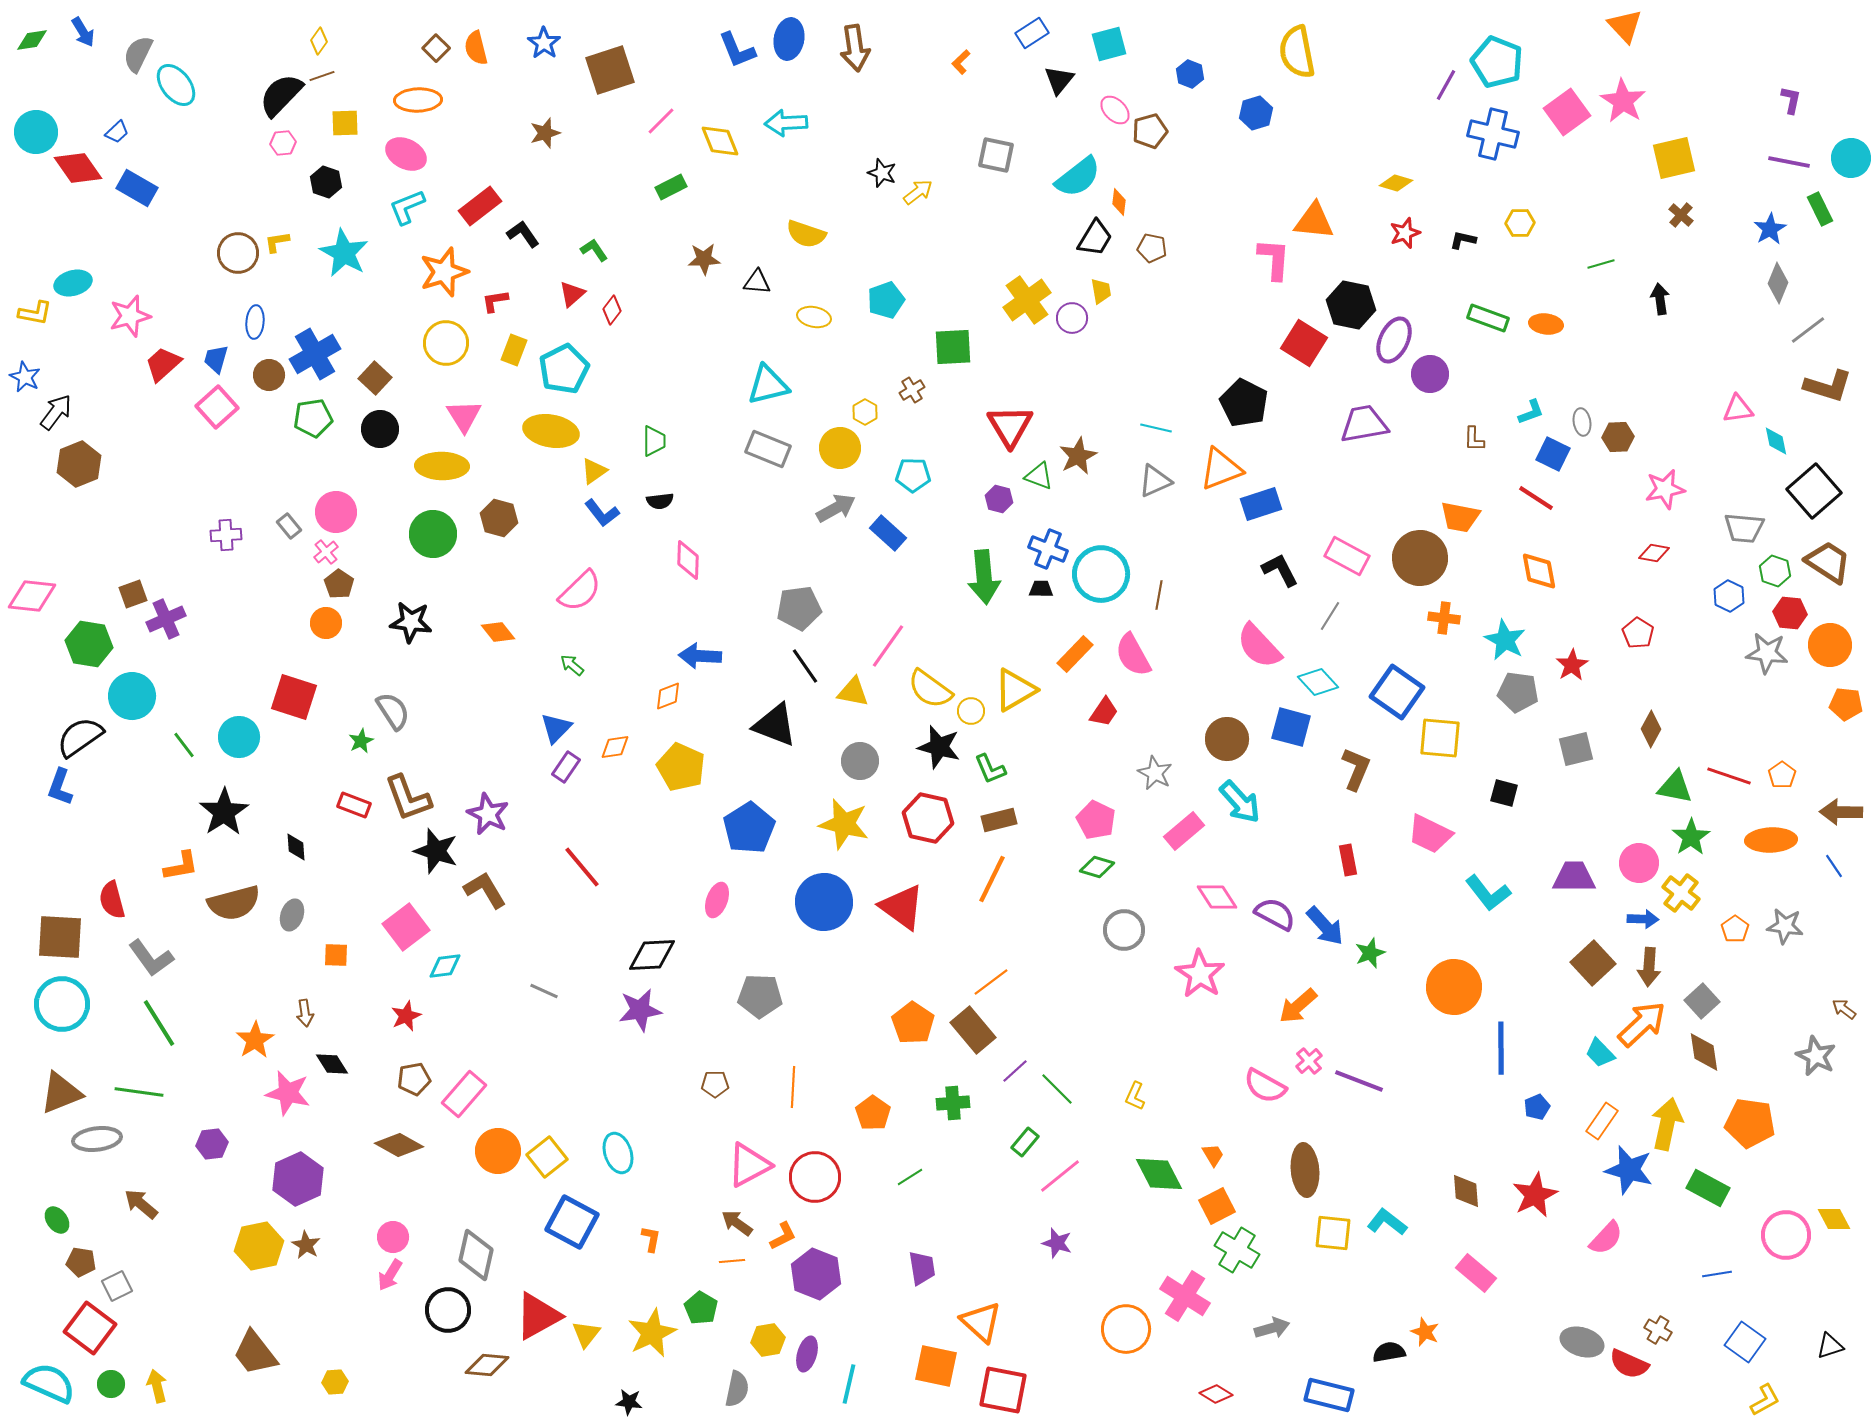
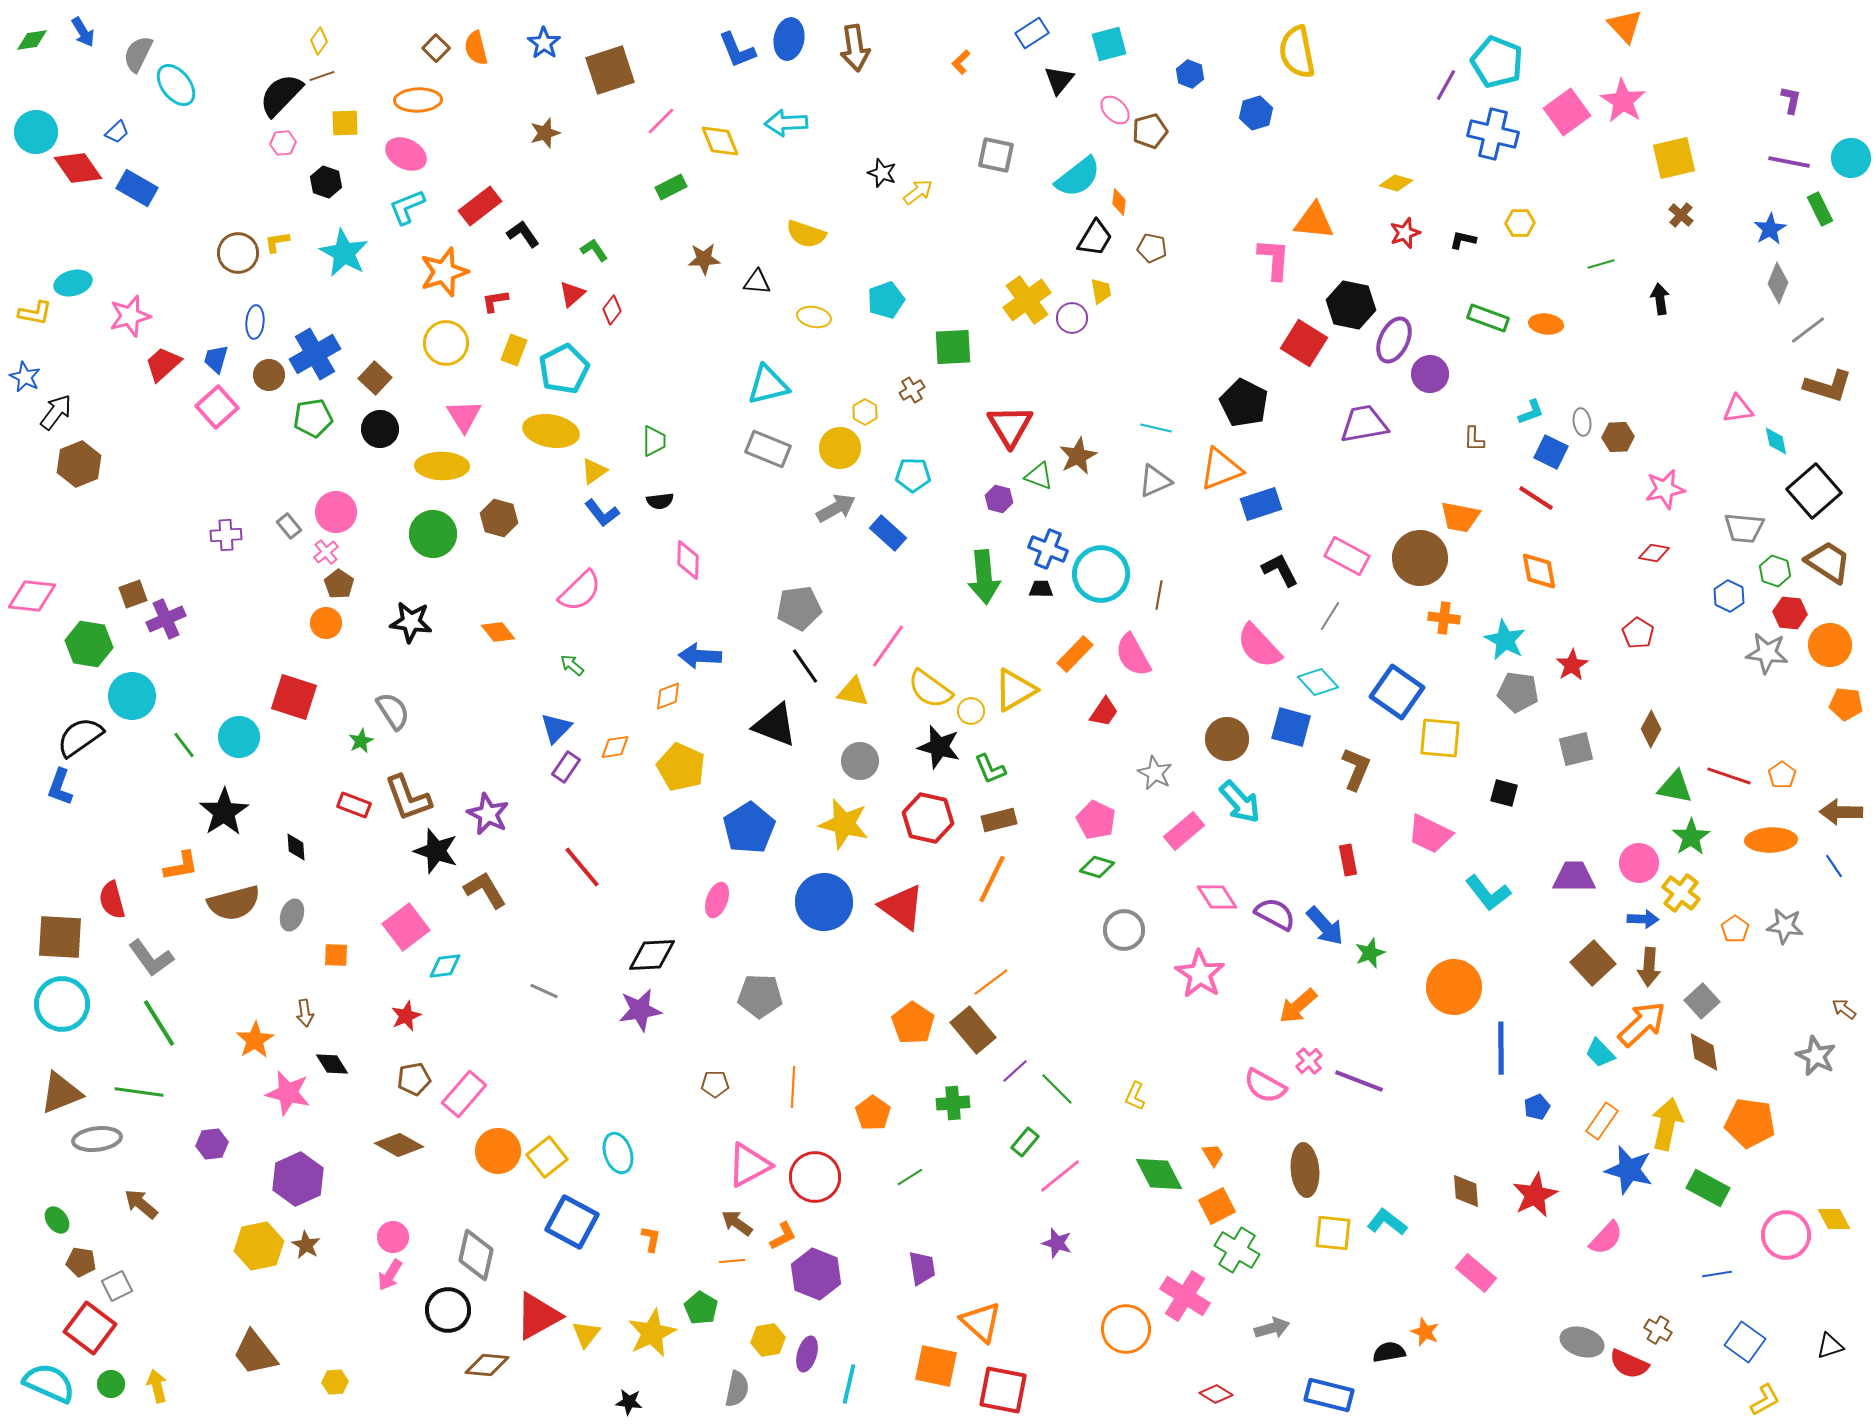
blue square at (1553, 454): moved 2 px left, 2 px up
